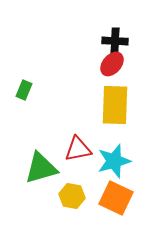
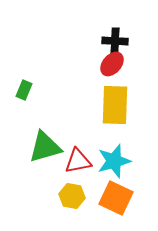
red triangle: moved 12 px down
green triangle: moved 4 px right, 21 px up
